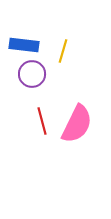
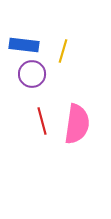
pink semicircle: rotated 18 degrees counterclockwise
